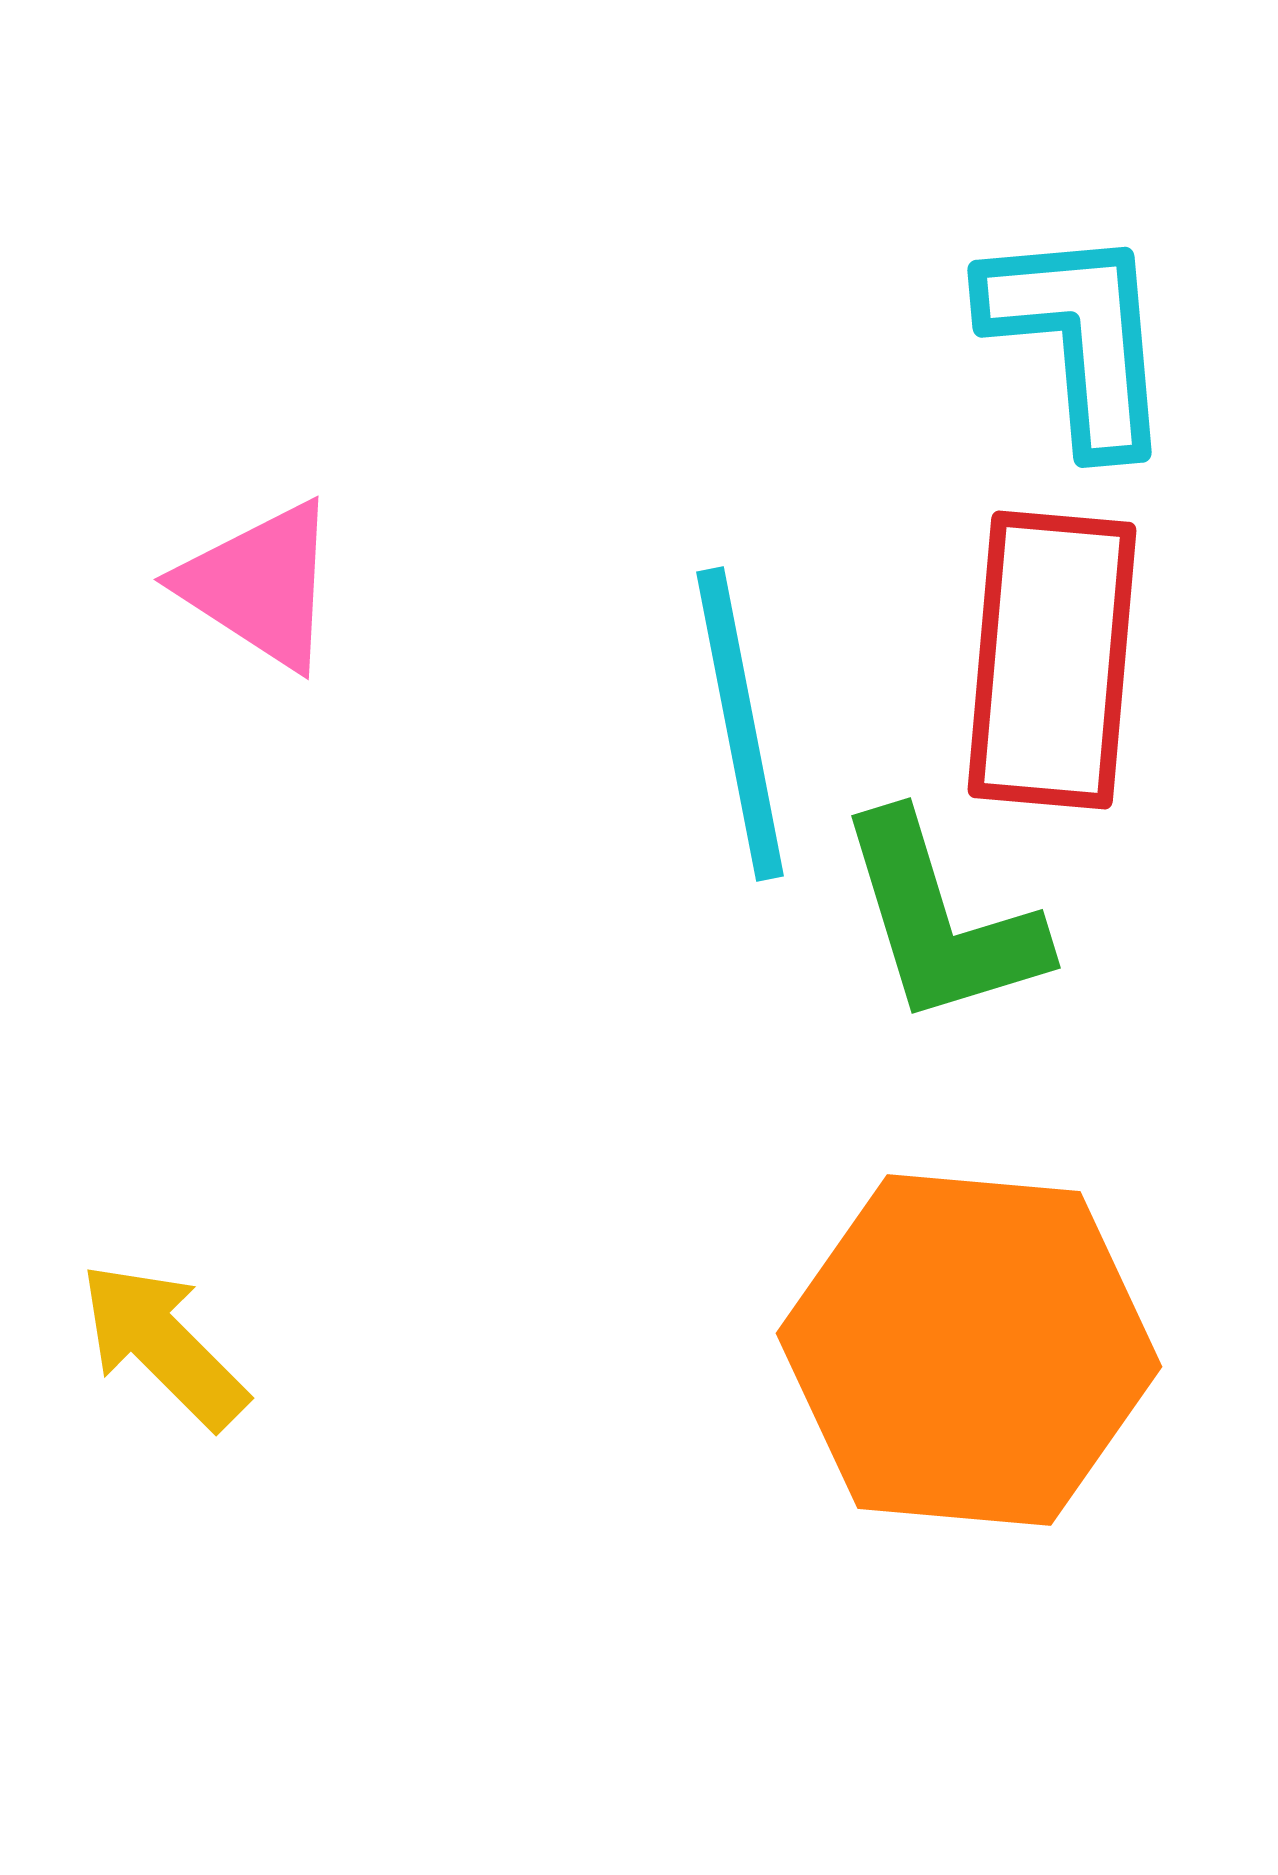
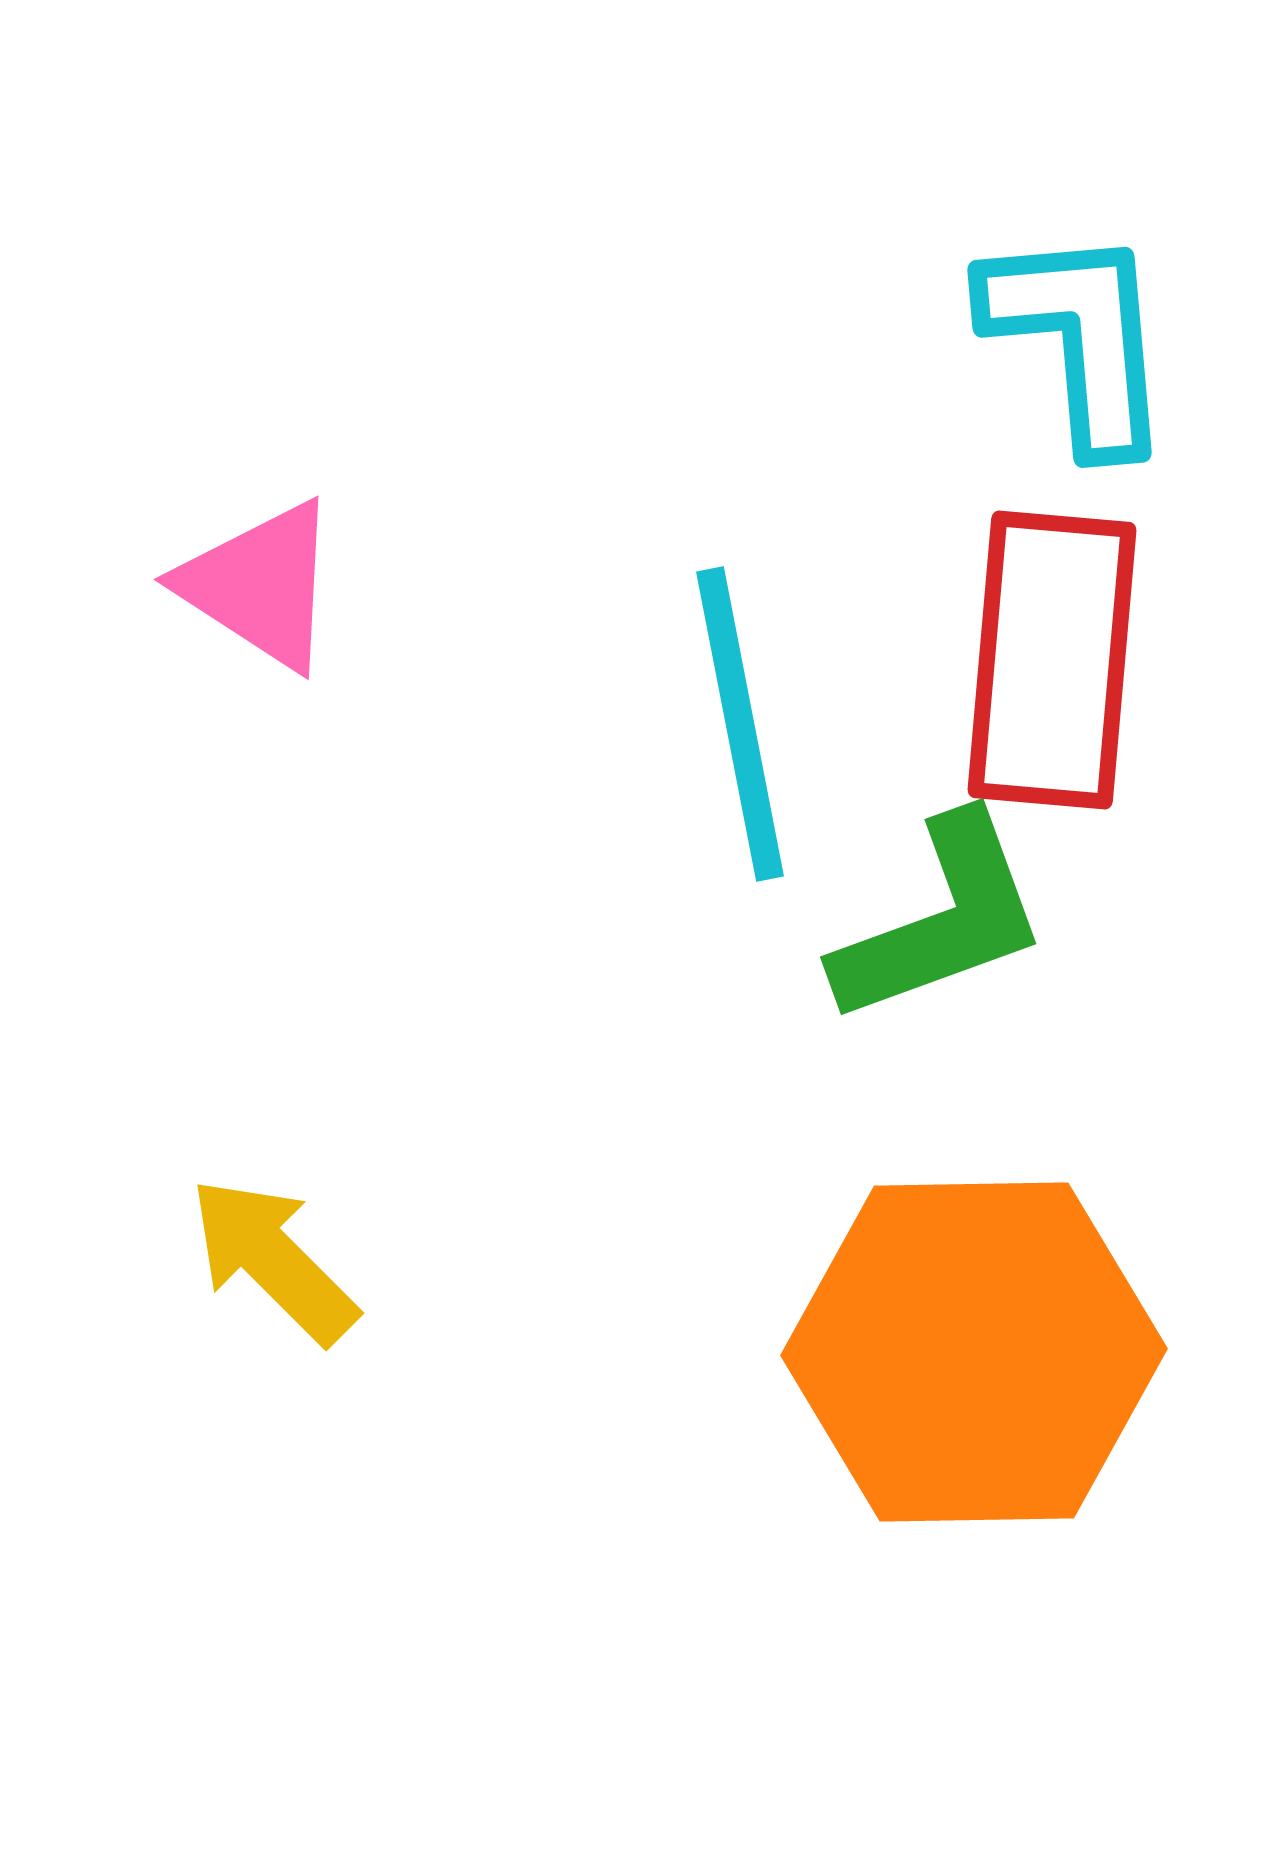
green L-shape: rotated 93 degrees counterclockwise
yellow arrow: moved 110 px right, 85 px up
orange hexagon: moved 5 px right, 2 px down; rotated 6 degrees counterclockwise
